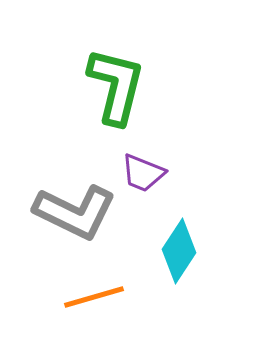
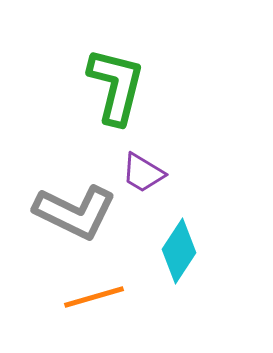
purple trapezoid: rotated 9 degrees clockwise
